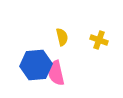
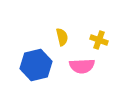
blue hexagon: rotated 8 degrees counterclockwise
pink semicircle: moved 26 px right, 7 px up; rotated 80 degrees counterclockwise
